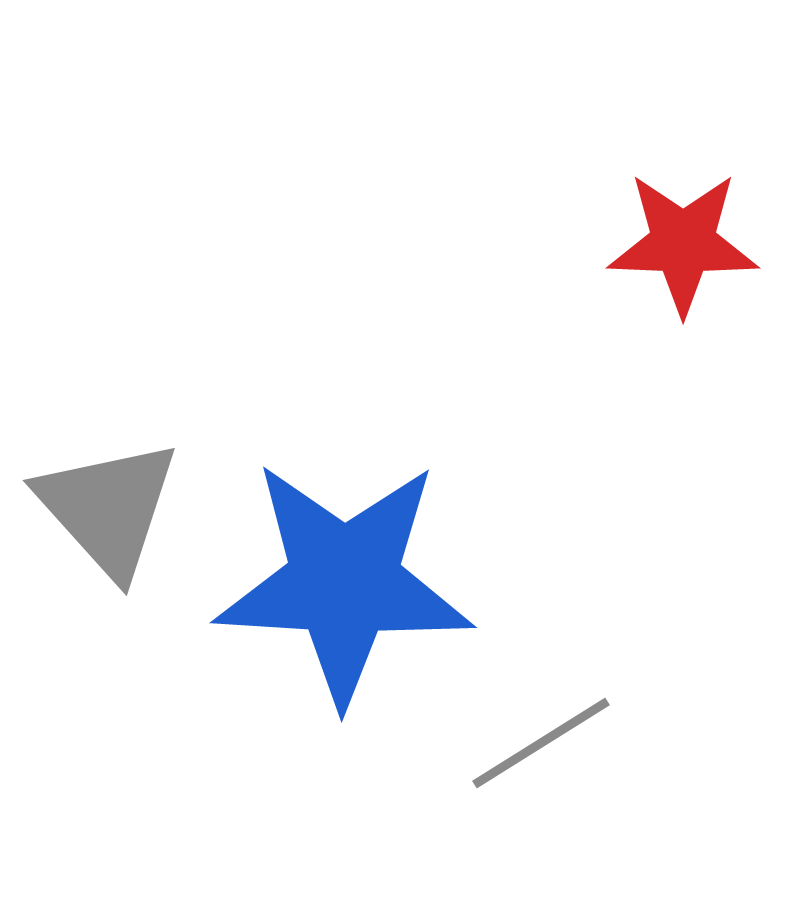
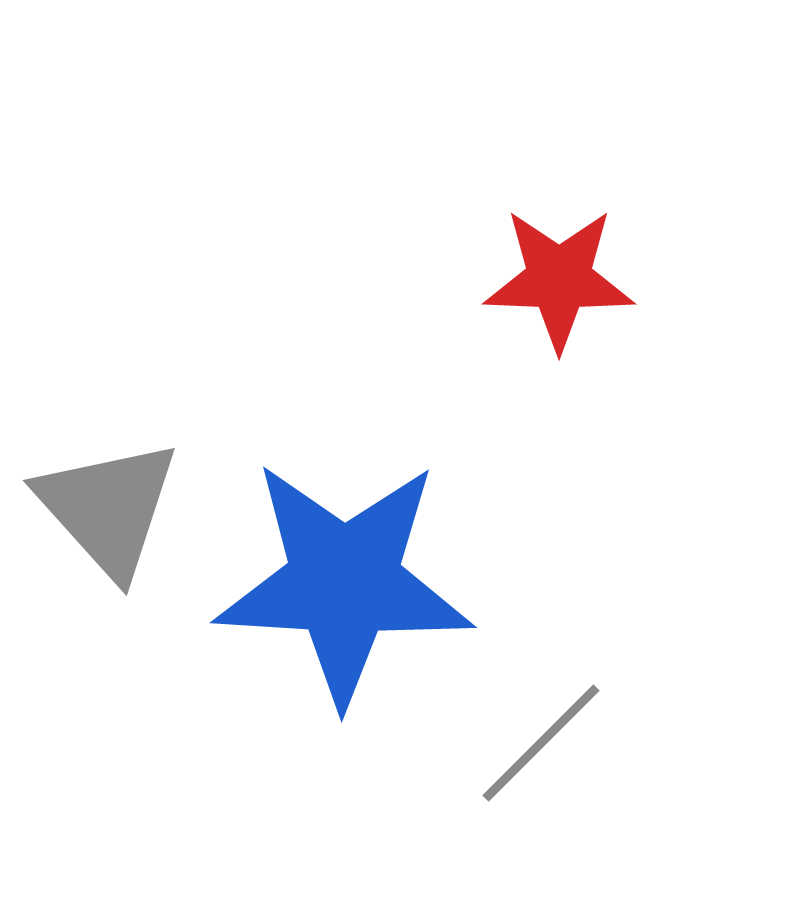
red star: moved 124 px left, 36 px down
gray line: rotated 13 degrees counterclockwise
